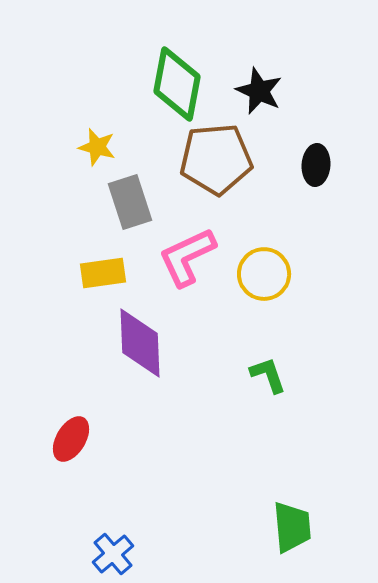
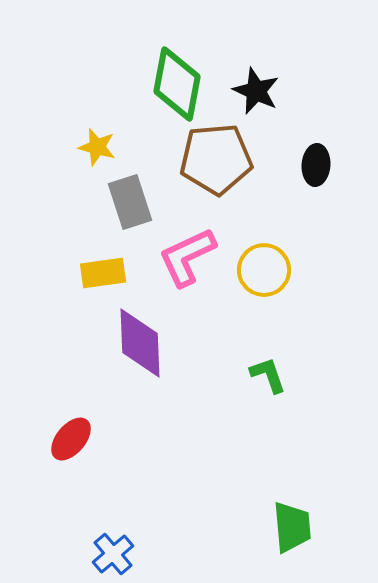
black star: moved 3 px left
yellow circle: moved 4 px up
red ellipse: rotated 9 degrees clockwise
